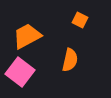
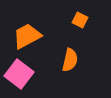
pink square: moved 1 px left, 2 px down
